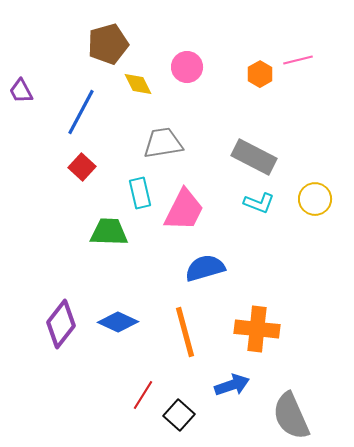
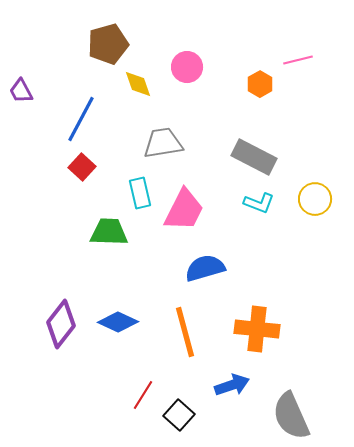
orange hexagon: moved 10 px down
yellow diamond: rotated 8 degrees clockwise
blue line: moved 7 px down
